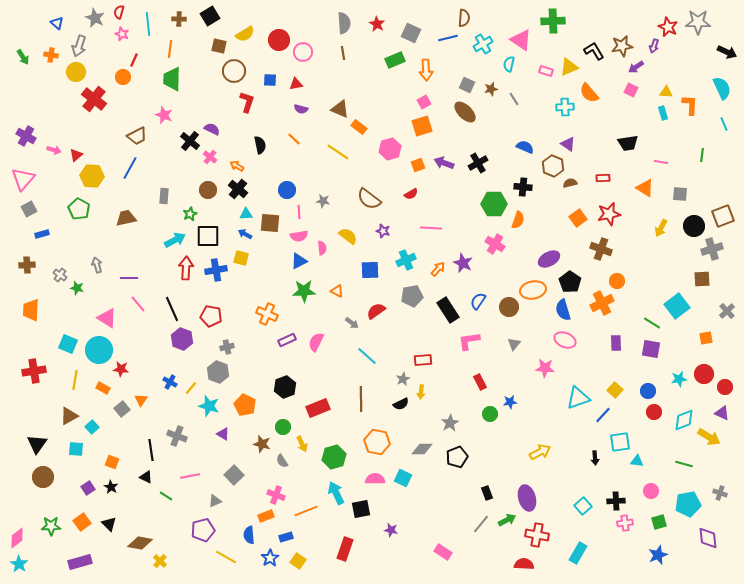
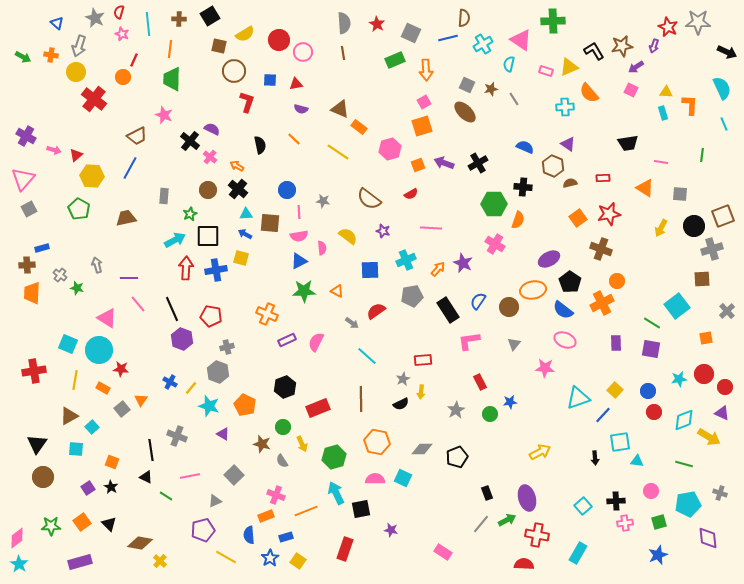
green arrow at (23, 57): rotated 28 degrees counterclockwise
blue rectangle at (42, 234): moved 14 px down
orange trapezoid at (31, 310): moved 1 px right, 17 px up
blue semicircle at (563, 310): rotated 35 degrees counterclockwise
gray star at (450, 423): moved 6 px right, 13 px up
